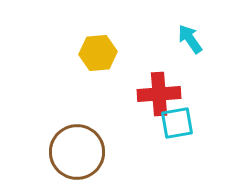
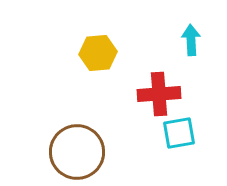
cyan arrow: moved 1 px right, 1 px down; rotated 32 degrees clockwise
cyan square: moved 2 px right, 10 px down
